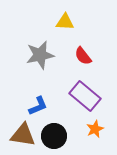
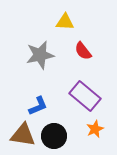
red semicircle: moved 5 px up
